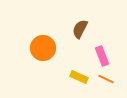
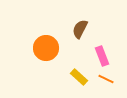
orange circle: moved 3 px right
yellow rectangle: rotated 18 degrees clockwise
